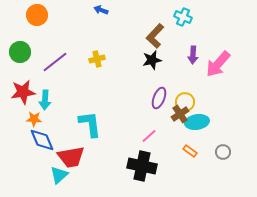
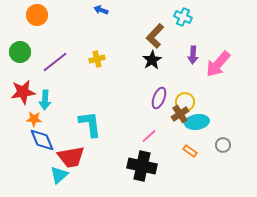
black star: rotated 18 degrees counterclockwise
gray circle: moved 7 px up
